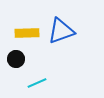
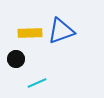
yellow rectangle: moved 3 px right
